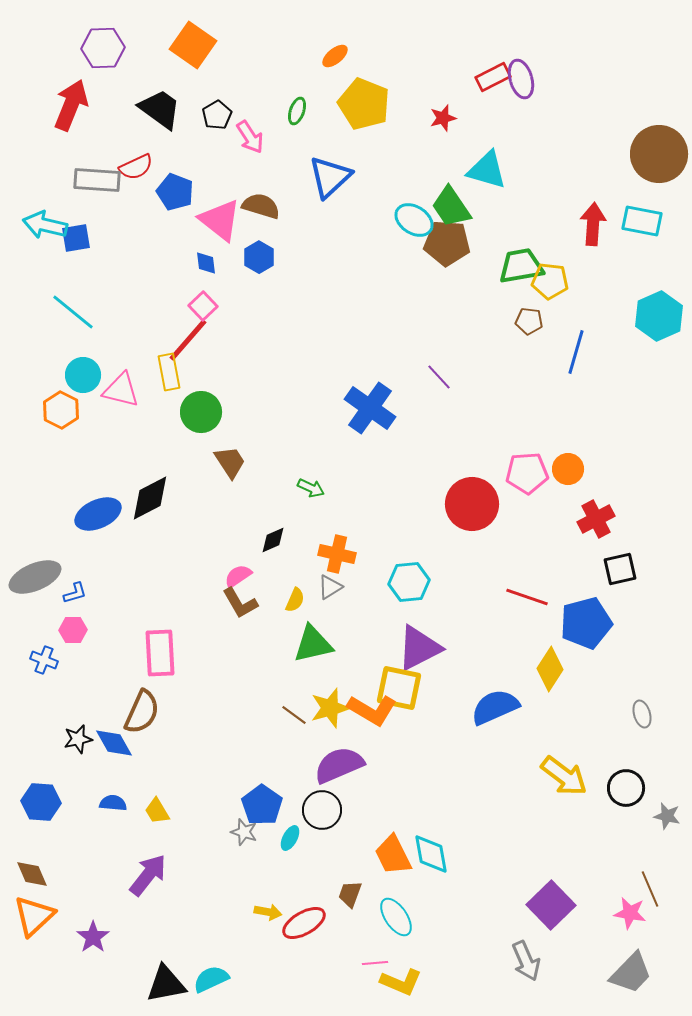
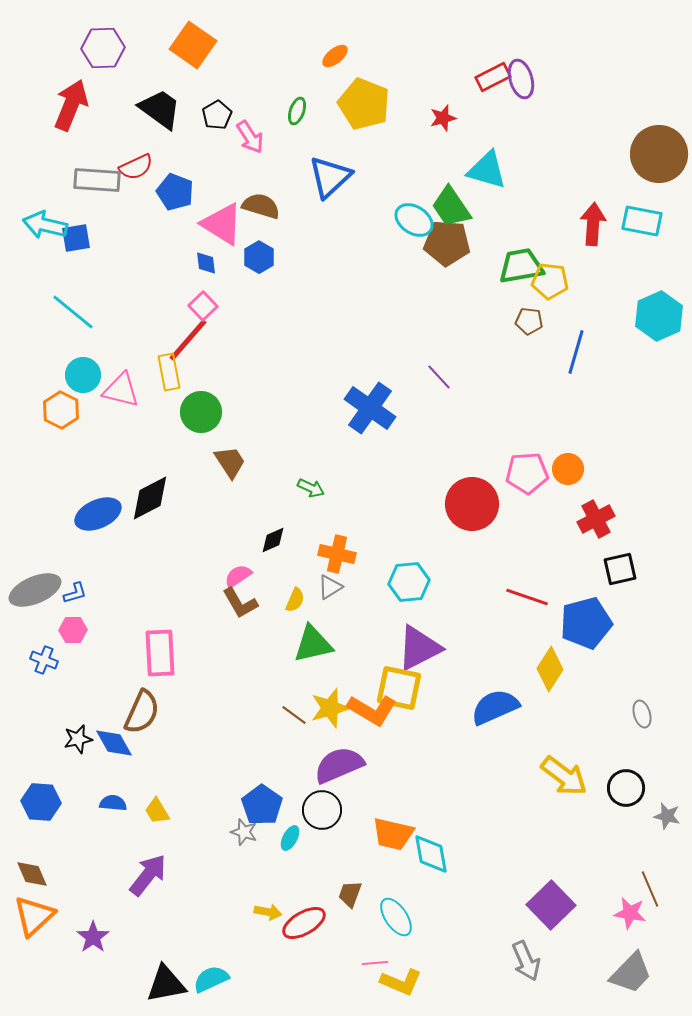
pink triangle at (220, 220): moved 2 px right, 4 px down; rotated 6 degrees counterclockwise
gray ellipse at (35, 577): moved 13 px down
orange trapezoid at (393, 855): moved 21 px up; rotated 51 degrees counterclockwise
